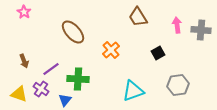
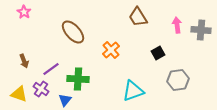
gray hexagon: moved 5 px up
